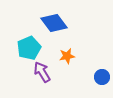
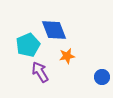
blue diamond: moved 7 px down; rotated 16 degrees clockwise
cyan pentagon: moved 1 px left, 3 px up
purple arrow: moved 2 px left
